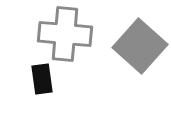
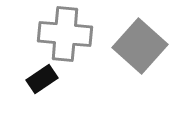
black rectangle: rotated 64 degrees clockwise
